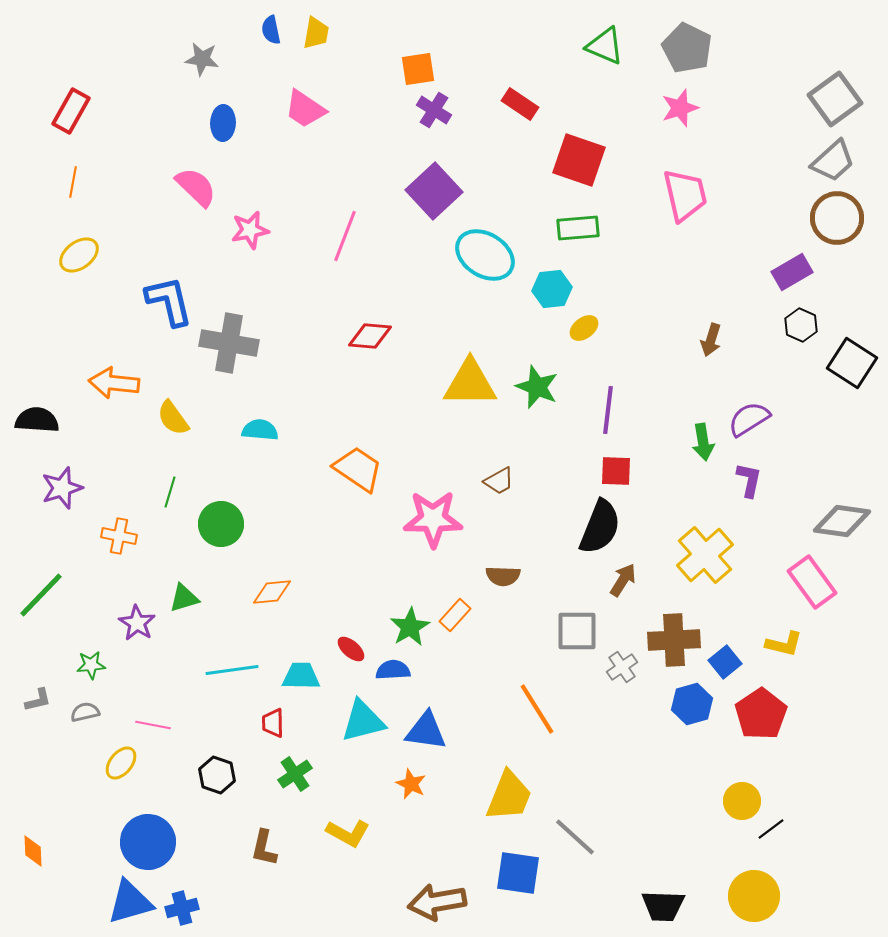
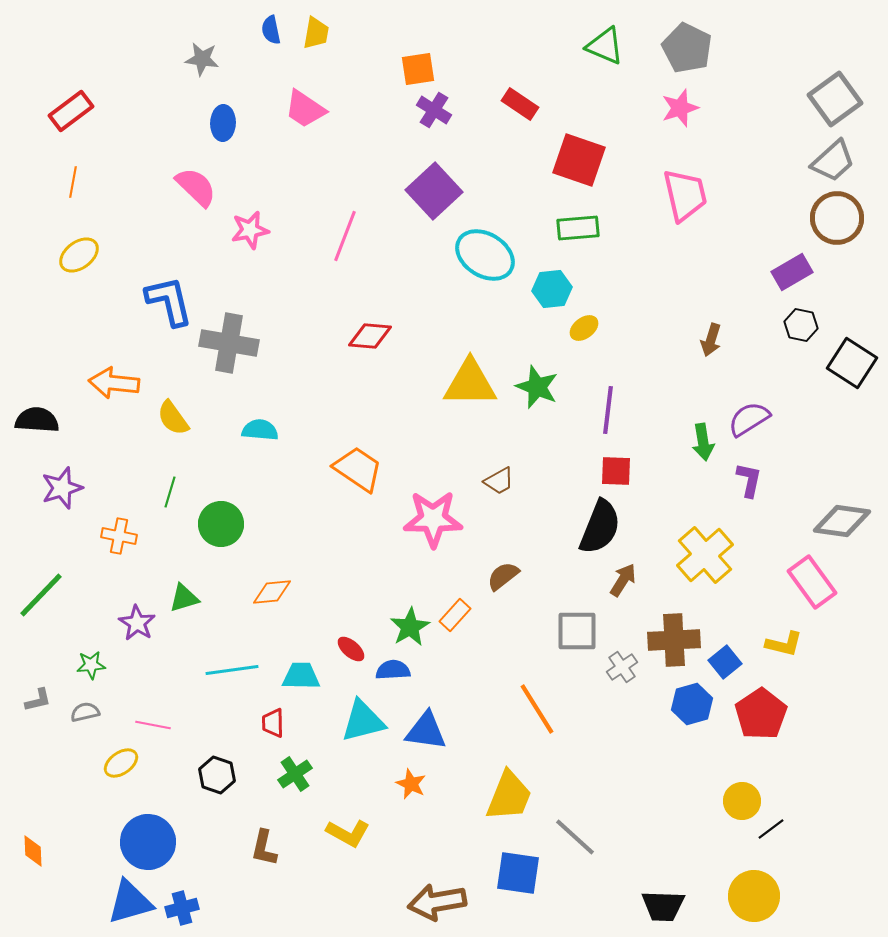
red rectangle at (71, 111): rotated 24 degrees clockwise
black hexagon at (801, 325): rotated 12 degrees counterclockwise
brown semicircle at (503, 576): rotated 140 degrees clockwise
yellow ellipse at (121, 763): rotated 16 degrees clockwise
